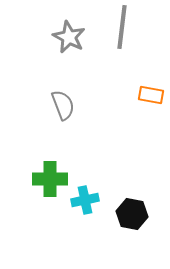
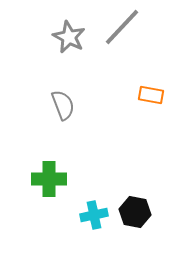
gray line: rotated 36 degrees clockwise
green cross: moved 1 px left
cyan cross: moved 9 px right, 15 px down
black hexagon: moved 3 px right, 2 px up
